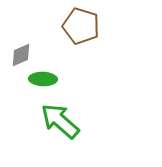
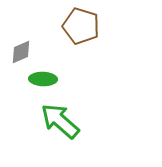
gray diamond: moved 3 px up
